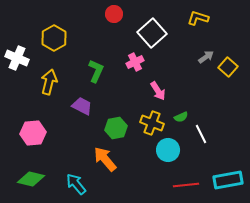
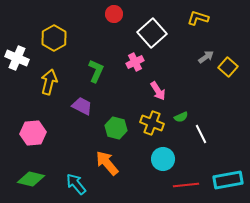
green hexagon: rotated 25 degrees clockwise
cyan circle: moved 5 px left, 9 px down
orange arrow: moved 2 px right, 4 px down
